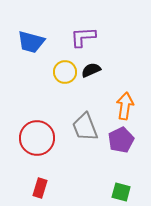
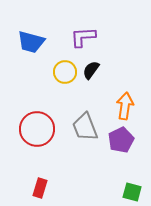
black semicircle: rotated 30 degrees counterclockwise
red circle: moved 9 px up
green square: moved 11 px right
